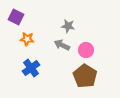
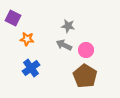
purple square: moved 3 px left, 1 px down
gray arrow: moved 2 px right
